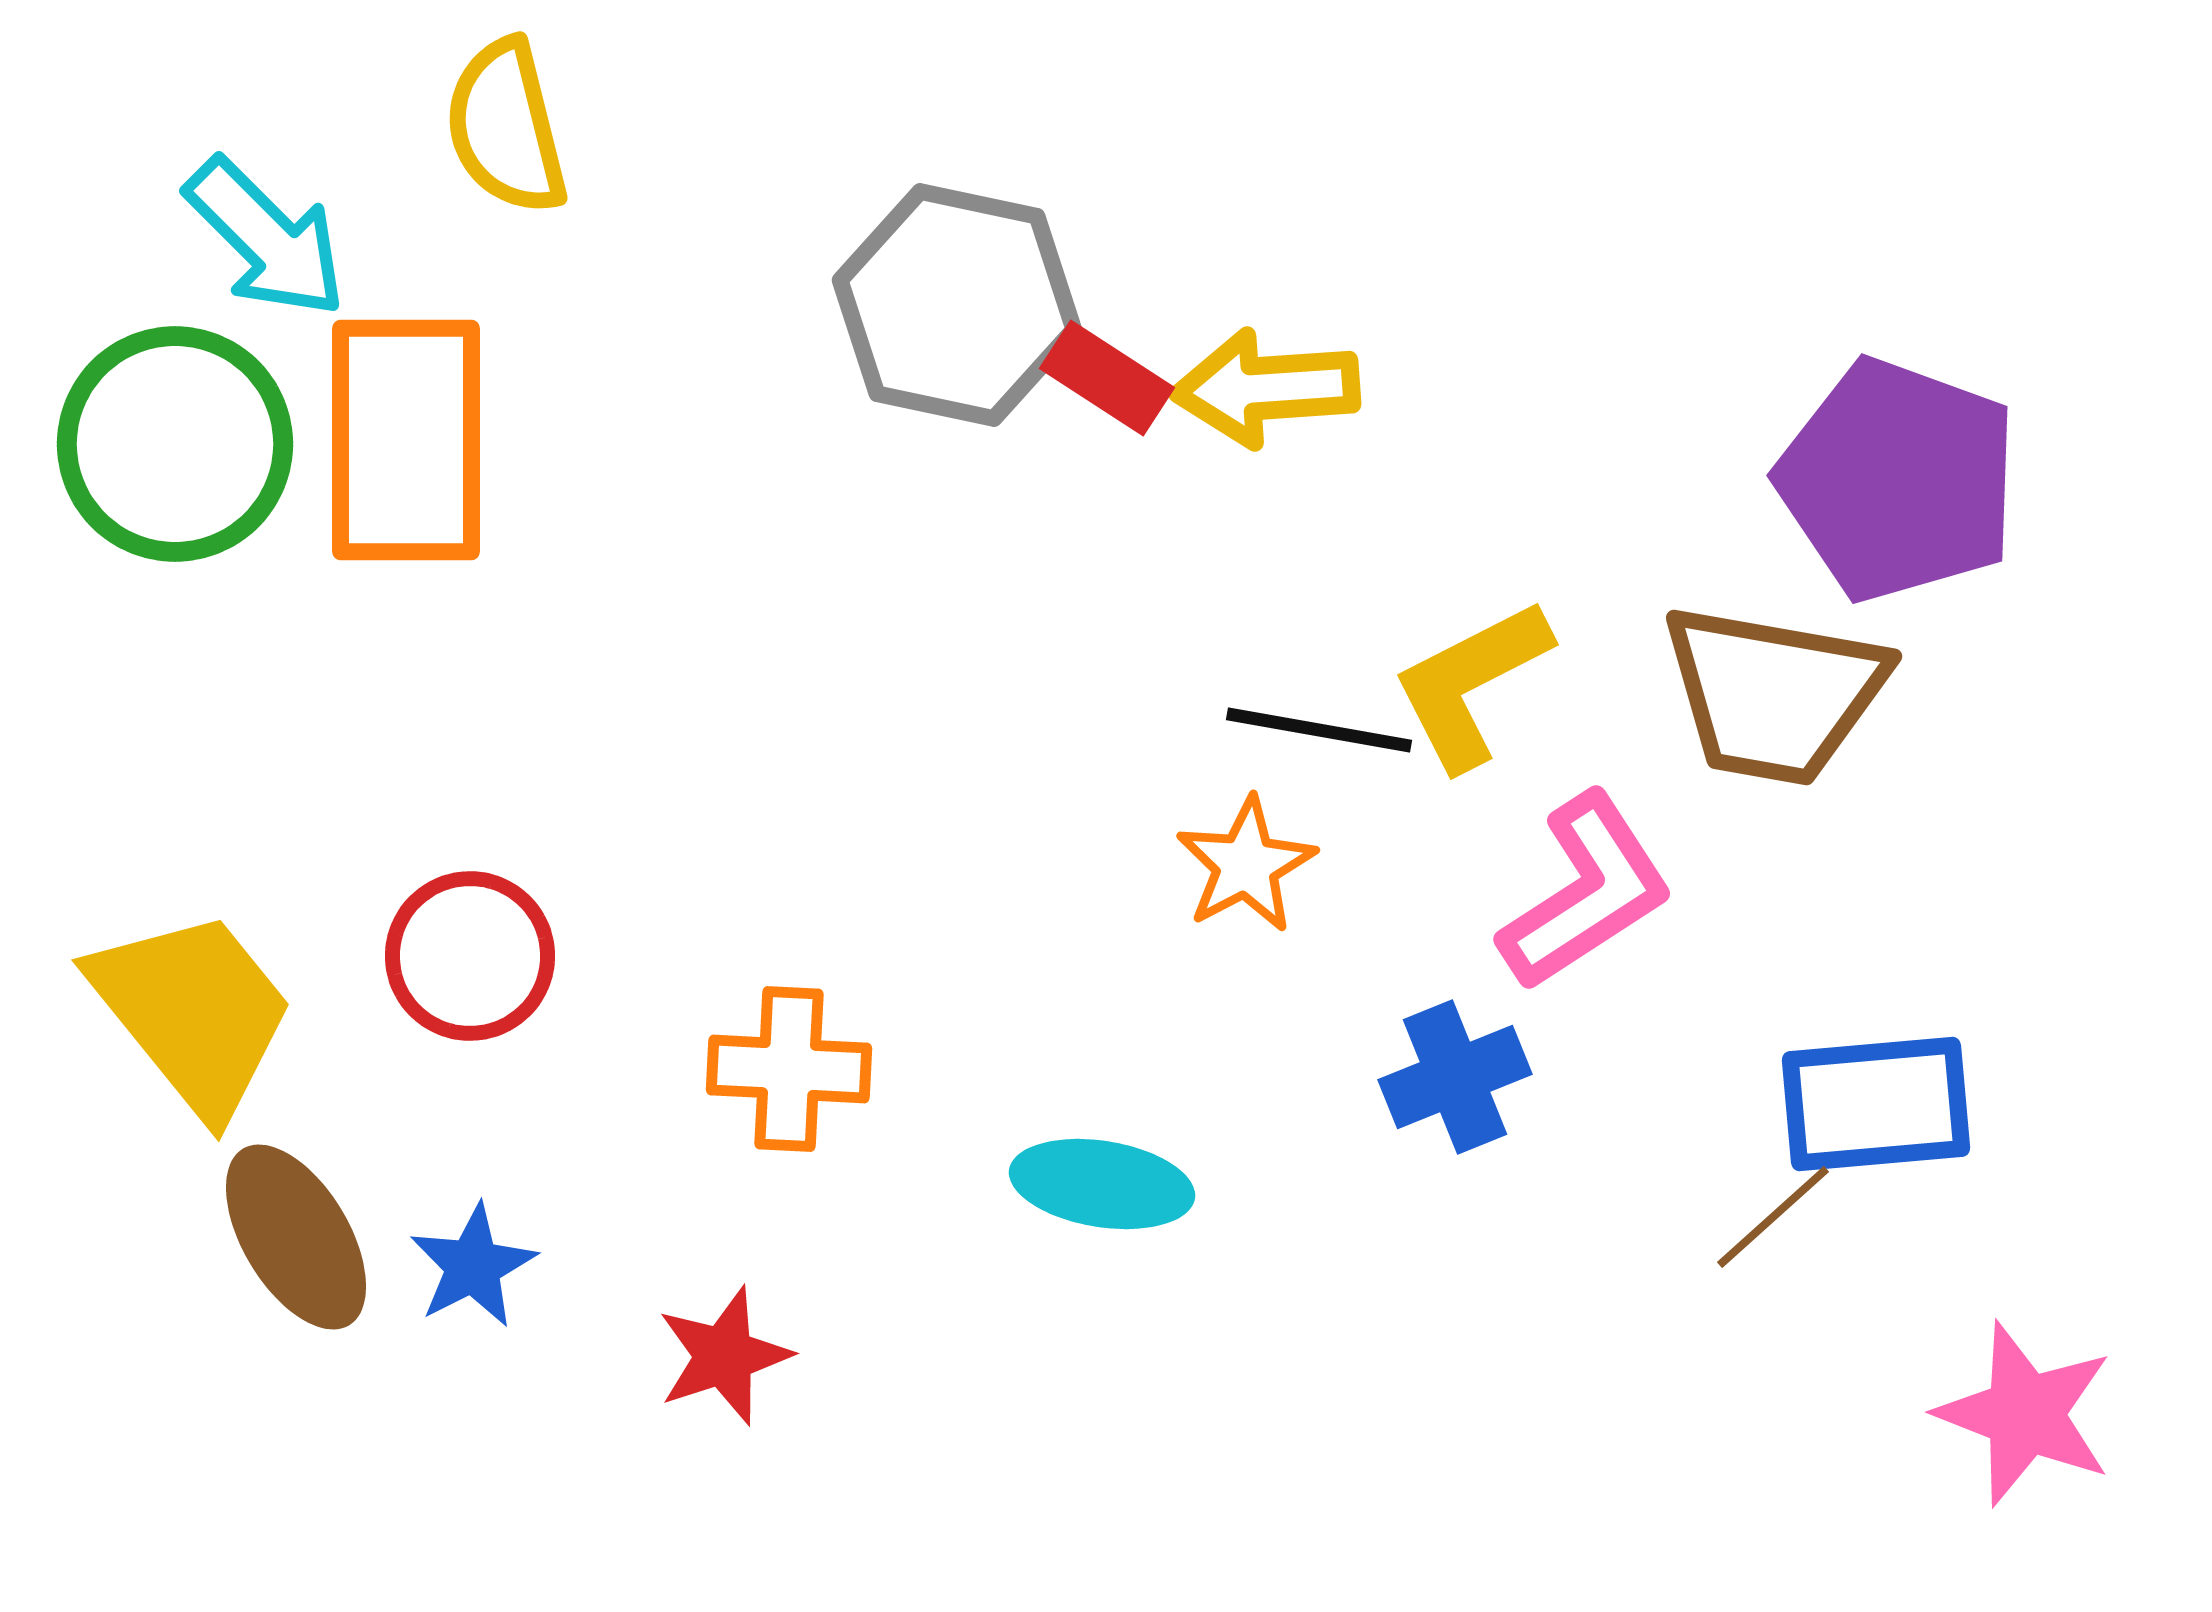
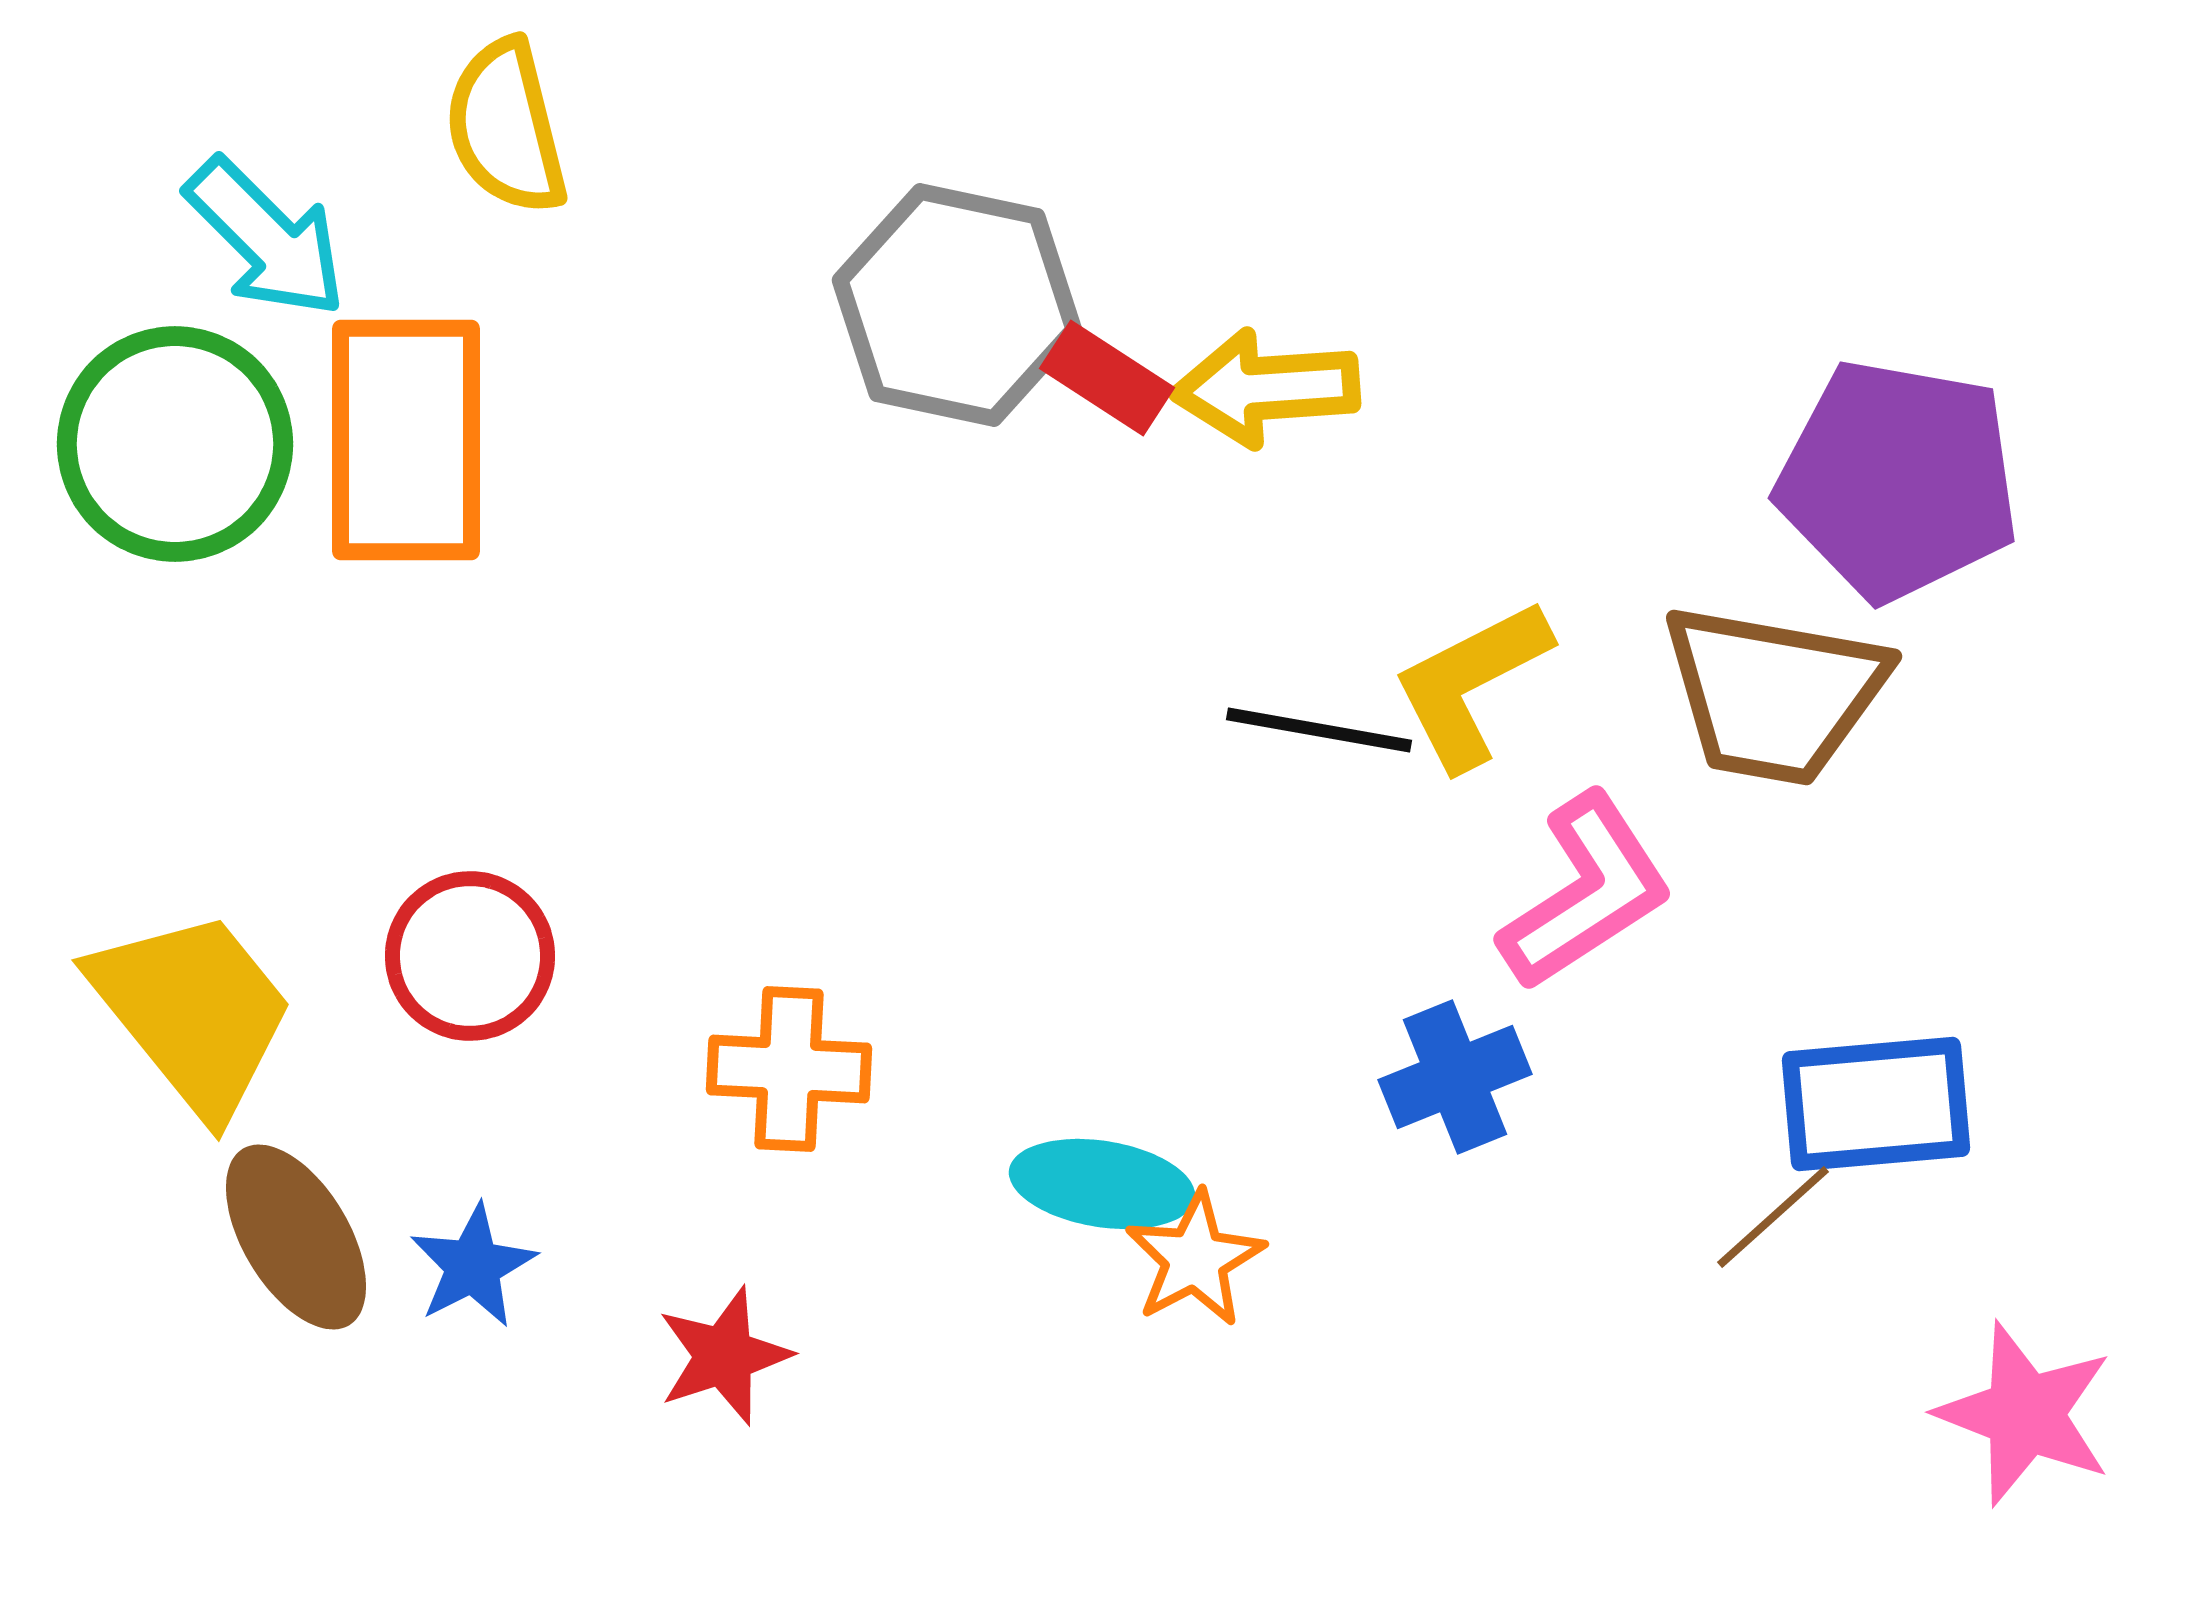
purple pentagon: rotated 10 degrees counterclockwise
orange star: moved 51 px left, 394 px down
